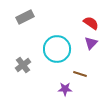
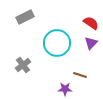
cyan circle: moved 6 px up
brown line: moved 1 px down
